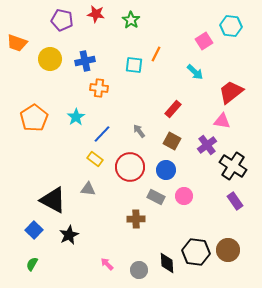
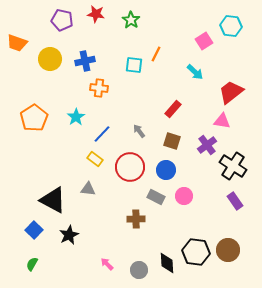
brown square: rotated 12 degrees counterclockwise
